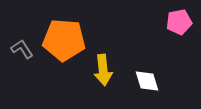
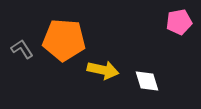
yellow arrow: rotated 72 degrees counterclockwise
